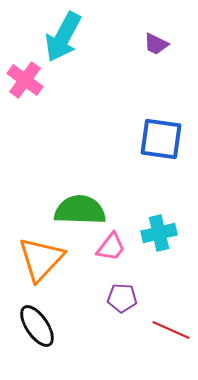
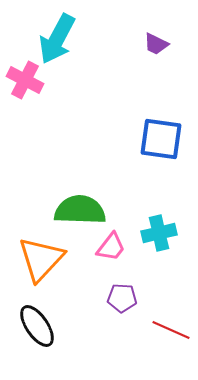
cyan arrow: moved 6 px left, 2 px down
pink cross: rotated 9 degrees counterclockwise
